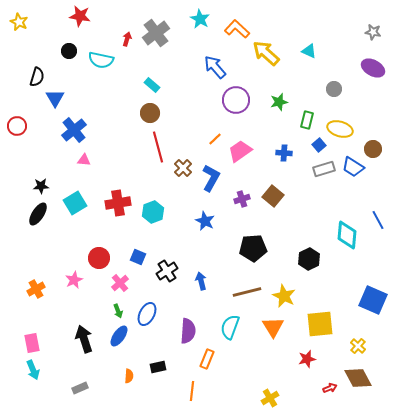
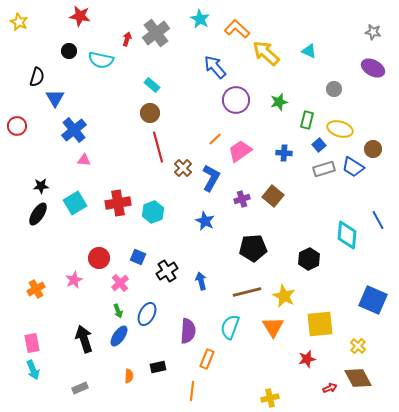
yellow cross at (270, 398): rotated 18 degrees clockwise
